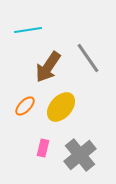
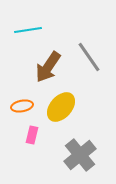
gray line: moved 1 px right, 1 px up
orange ellipse: moved 3 px left; rotated 35 degrees clockwise
pink rectangle: moved 11 px left, 13 px up
